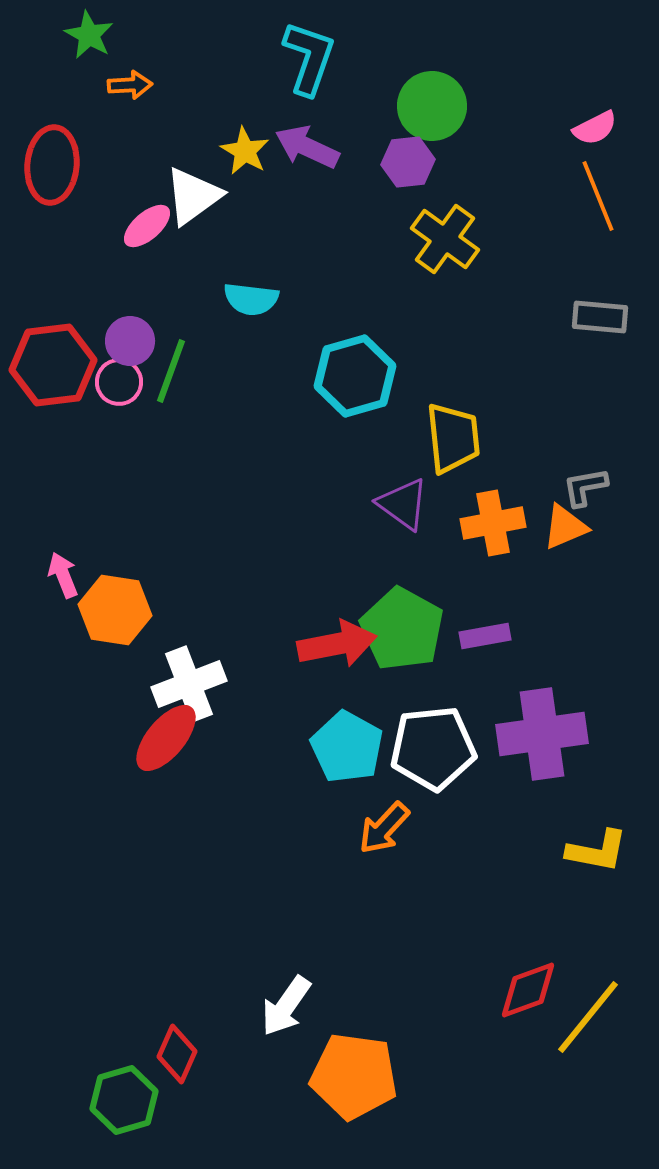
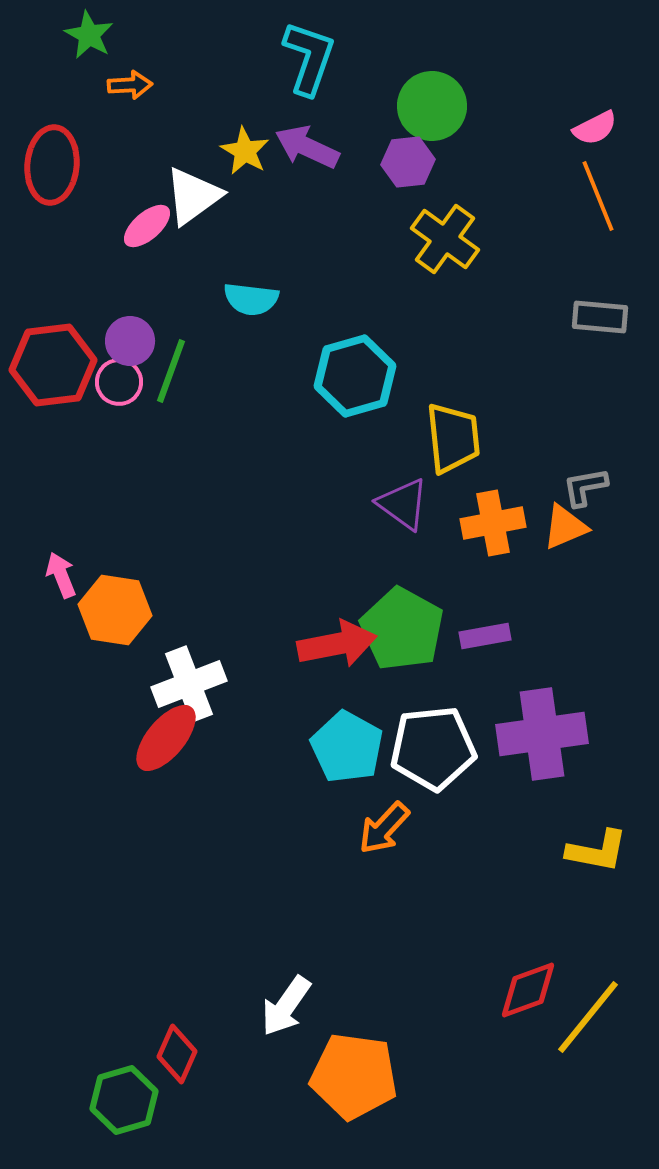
pink arrow at (63, 575): moved 2 px left
